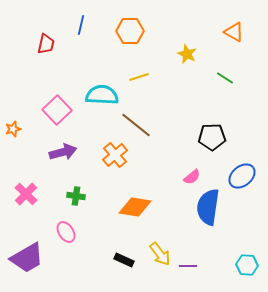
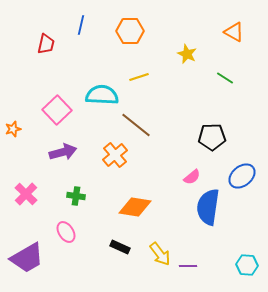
black rectangle: moved 4 px left, 13 px up
